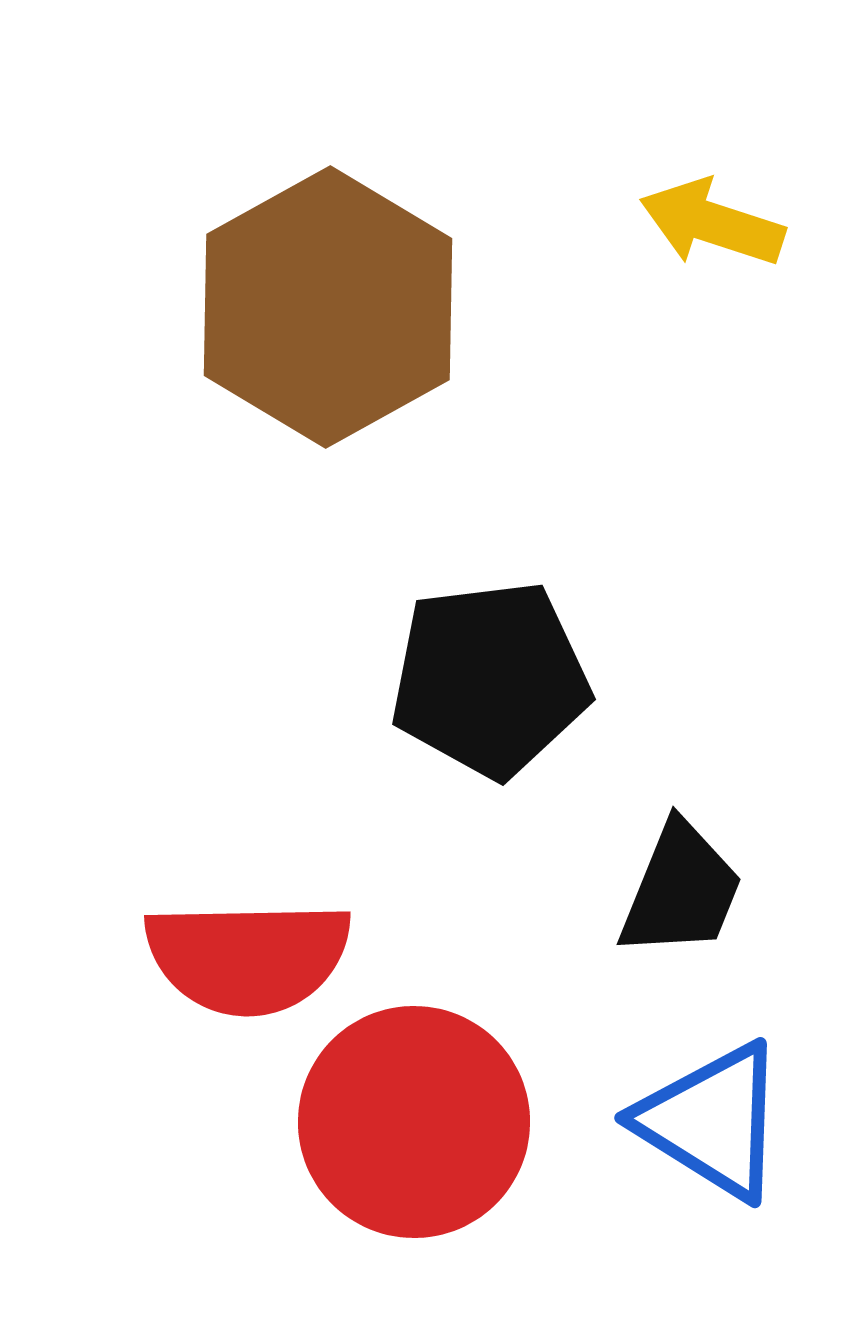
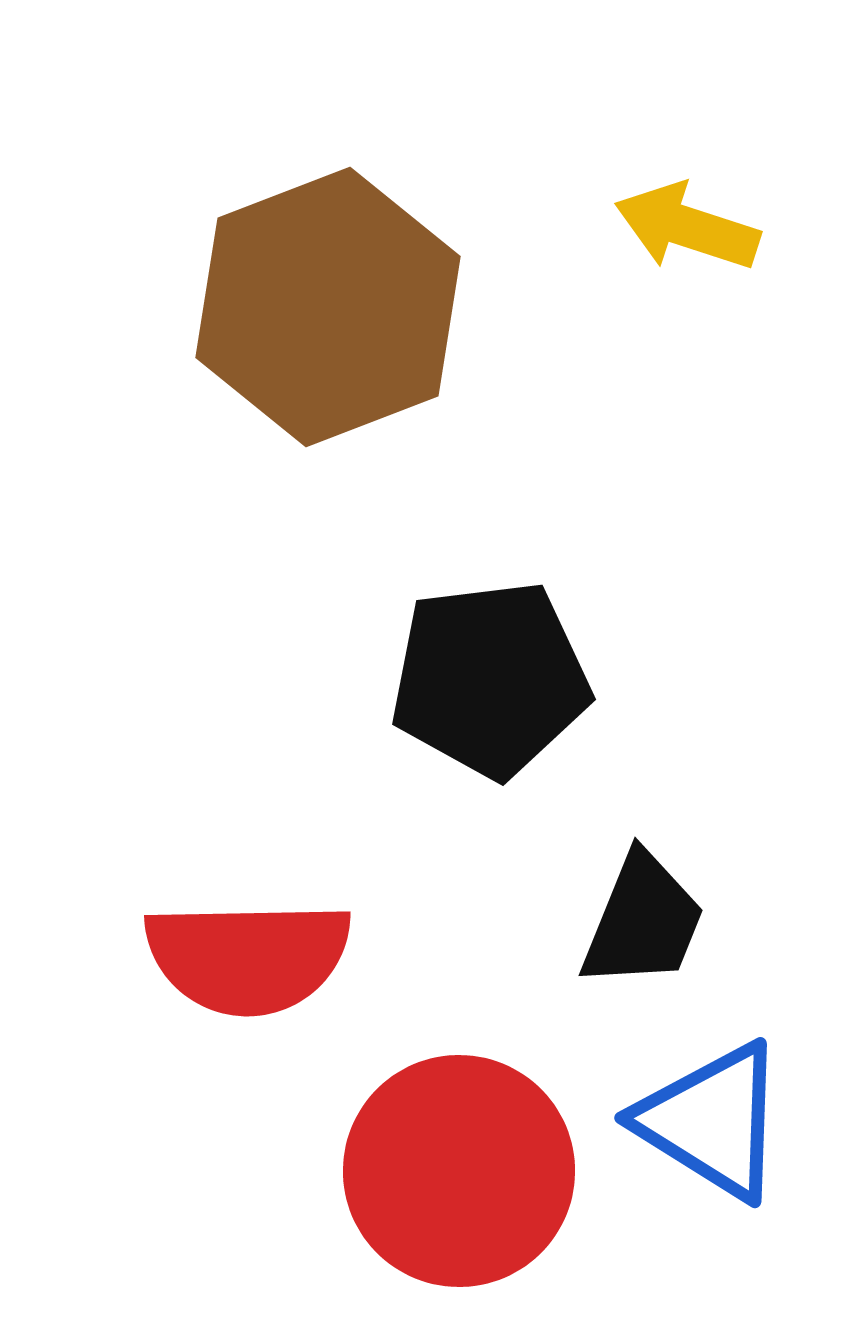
yellow arrow: moved 25 px left, 4 px down
brown hexagon: rotated 8 degrees clockwise
black trapezoid: moved 38 px left, 31 px down
red circle: moved 45 px right, 49 px down
